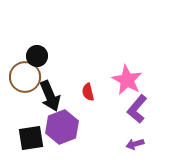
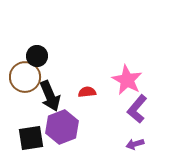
red semicircle: moved 1 px left; rotated 96 degrees clockwise
